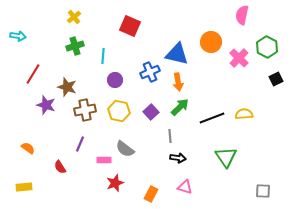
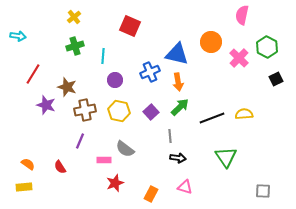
purple line: moved 3 px up
orange semicircle: moved 16 px down
